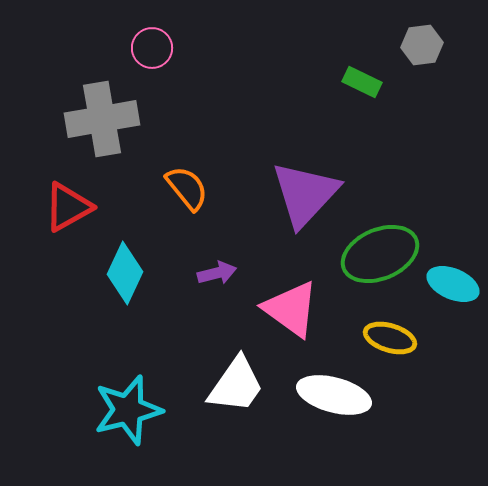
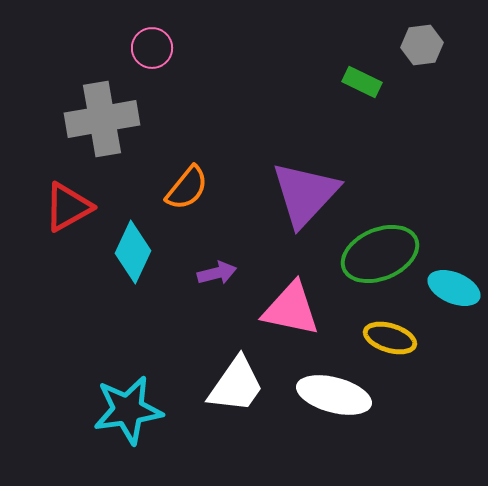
orange semicircle: rotated 78 degrees clockwise
cyan diamond: moved 8 px right, 21 px up
cyan ellipse: moved 1 px right, 4 px down
pink triangle: rotated 24 degrees counterclockwise
cyan star: rotated 6 degrees clockwise
